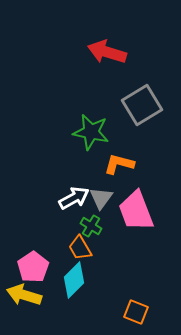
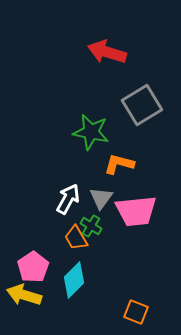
white arrow: moved 6 px left, 1 px down; rotated 32 degrees counterclockwise
pink trapezoid: rotated 75 degrees counterclockwise
orange trapezoid: moved 4 px left, 10 px up
